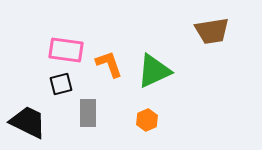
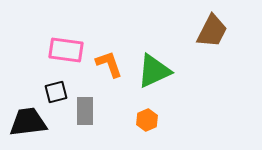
brown trapezoid: rotated 54 degrees counterclockwise
black square: moved 5 px left, 8 px down
gray rectangle: moved 3 px left, 2 px up
black trapezoid: rotated 33 degrees counterclockwise
